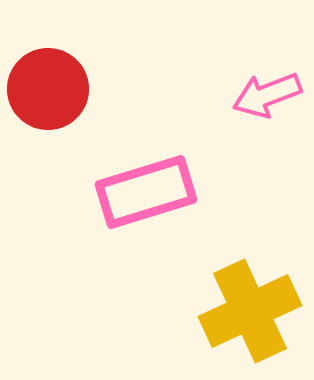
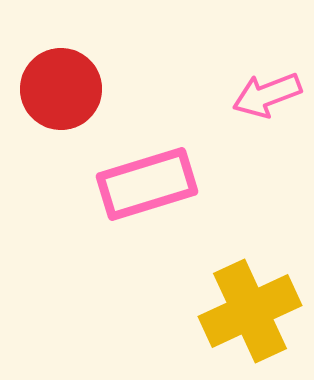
red circle: moved 13 px right
pink rectangle: moved 1 px right, 8 px up
